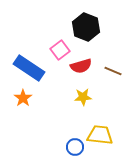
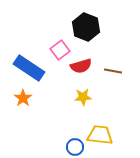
brown line: rotated 12 degrees counterclockwise
